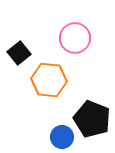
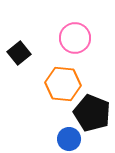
orange hexagon: moved 14 px right, 4 px down
black pentagon: moved 6 px up
blue circle: moved 7 px right, 2 px down
